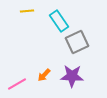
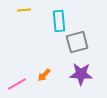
yellow line: moved 3 px left, 1 px up
cyan rectangle: rotated 30 degrees clockwise
gray square: rotated 10 degrees clockwise
purple star: moved 9 px right, 2 px up
